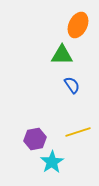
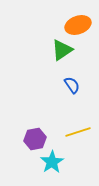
orange ellipse: rotated 45 degrees clockwise
green triangle: moved 5 px up; rotated 35 degrees counterclockwise
